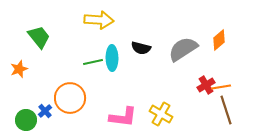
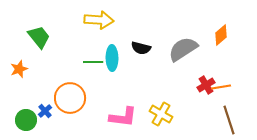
orange diamond: moved 2 px right, 5 px up
green line: rotated 12 degrees clockwise
brown line: moved 3 px right, 10 px down
